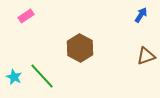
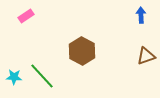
blue arrow: rotated 35 degrees counterclockwise
brown hexagon: moved 2 px right, 3 px down
cyan star: rotated 21 degrees counterclockwise
